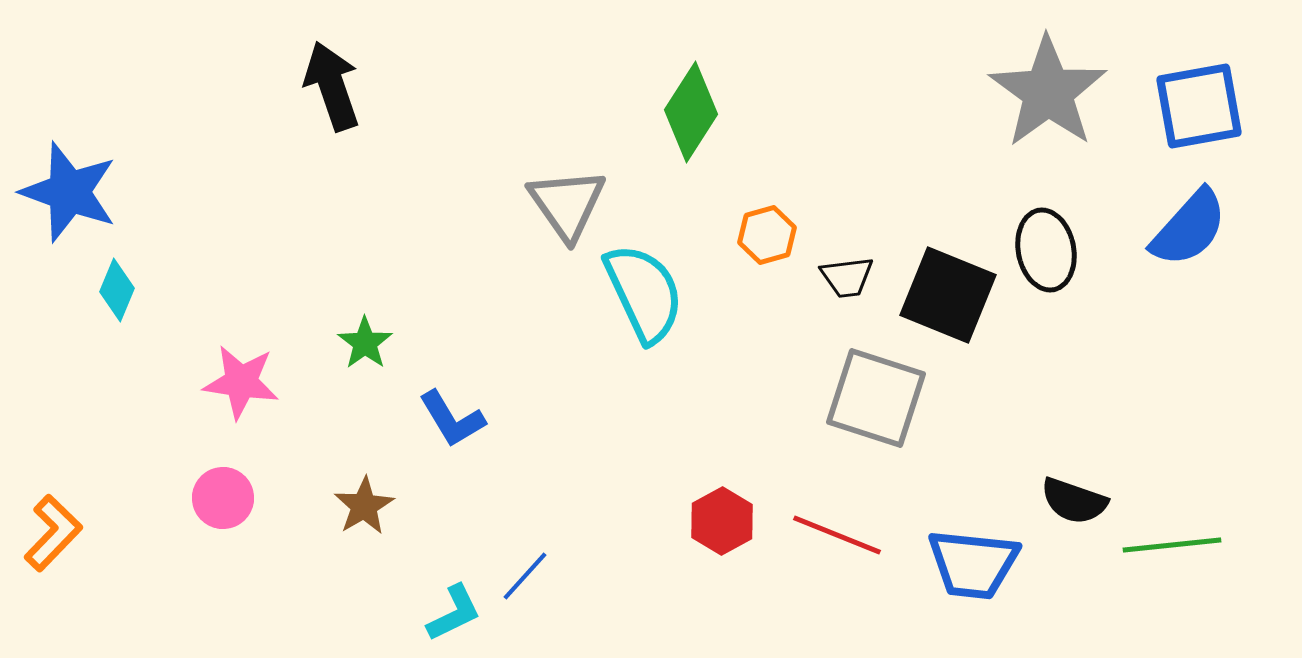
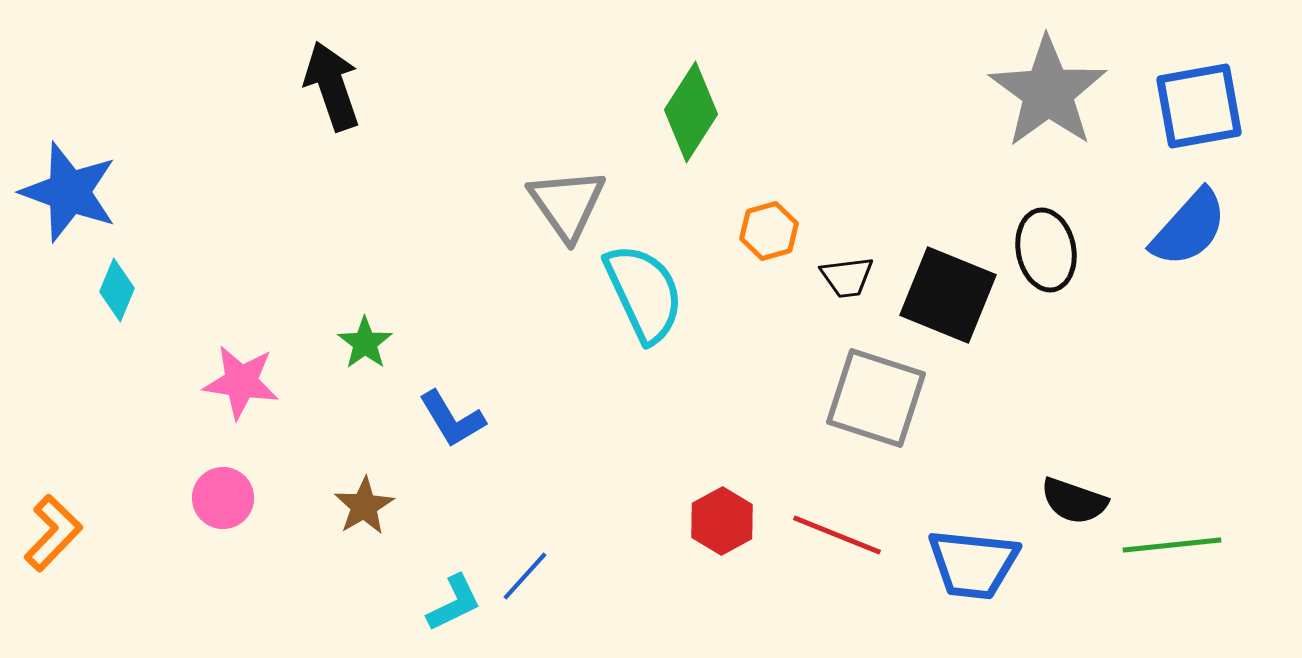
orange hexagon: moved 2 px right, 4 px up
cyan L-shape: moved 10 px up
